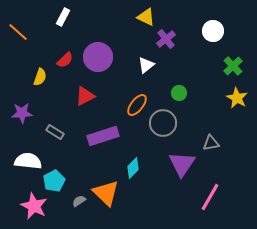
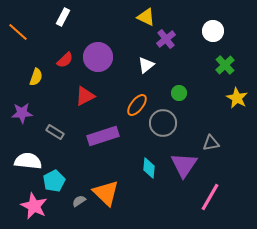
green cross: moved 8 px left, 1 px up
yellow semicircle: moved 4 px left
purple triangle: moved 2 px right, 1 px down
cyan diamond: moved 16 px right; rotated 40 degrees counterclockwise
